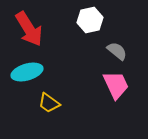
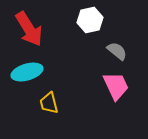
pink trapezoid: moved 1 px down
yellow trapezoid: rotated 40 degrees clockwise
